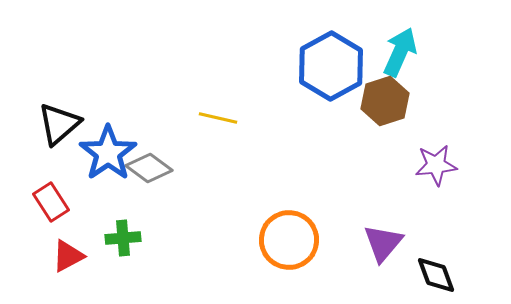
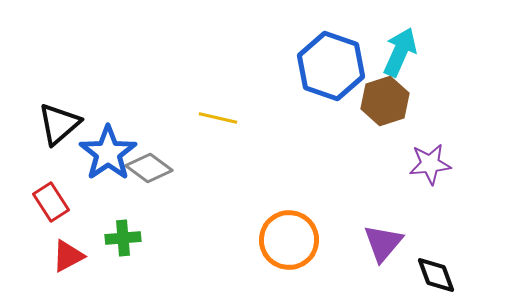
blue hexagon: rotated 12 degrees counterclockwise
purple star: moved 6 px left, 1 px up
